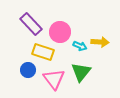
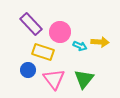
green triangle: moved 3 px right, 7 px down
